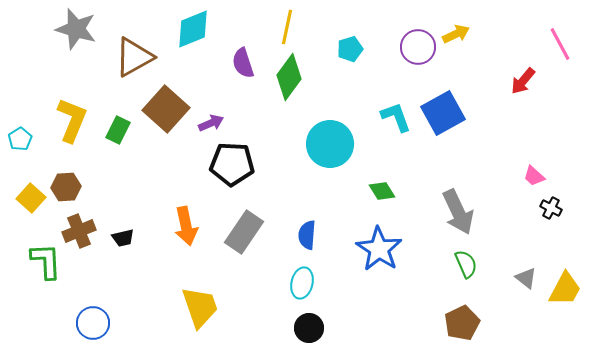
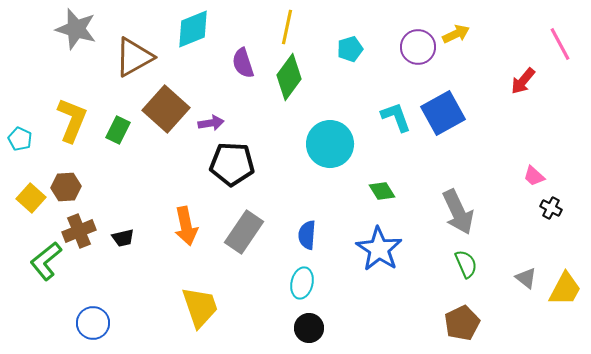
purple arrow at (211, 123): rotated 15 degrees clockwise
cyan pentagon at (20, 139): rotated 15 degrees counterclockwise
green L-shape at (46, 261): rotated 126 degrees counterclockwise
